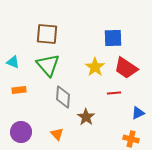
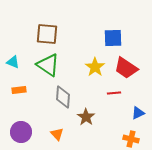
green triangle: rotated 15 degrees counterclockwise
